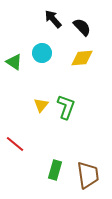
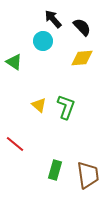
cyan circle: moved 1 px right, 12 px up
yellow triangle: moved 2 px left; rotated 28 degrees counterclockwise
